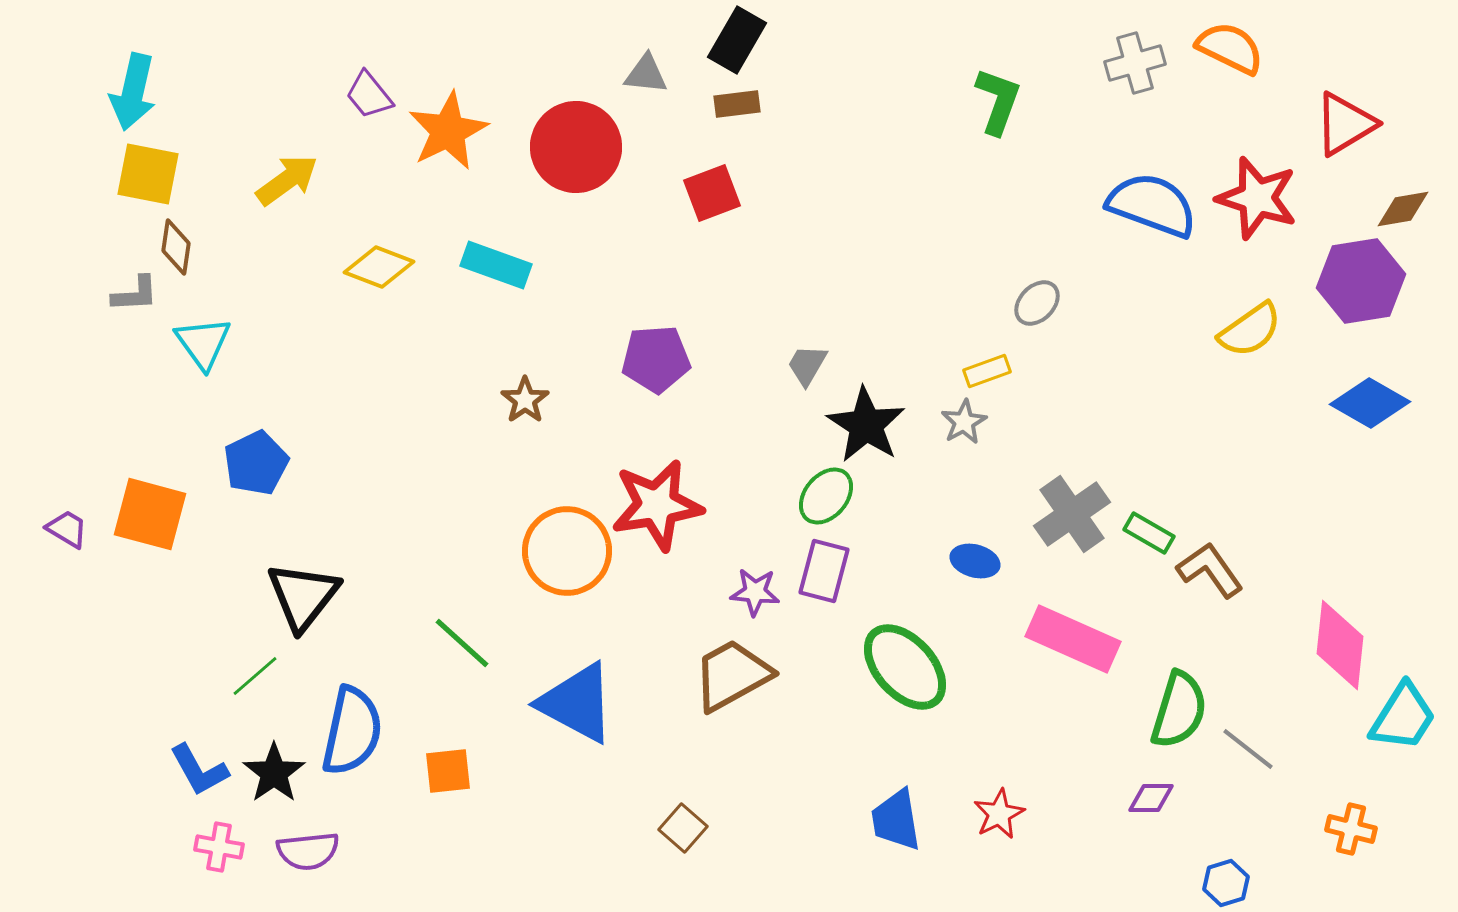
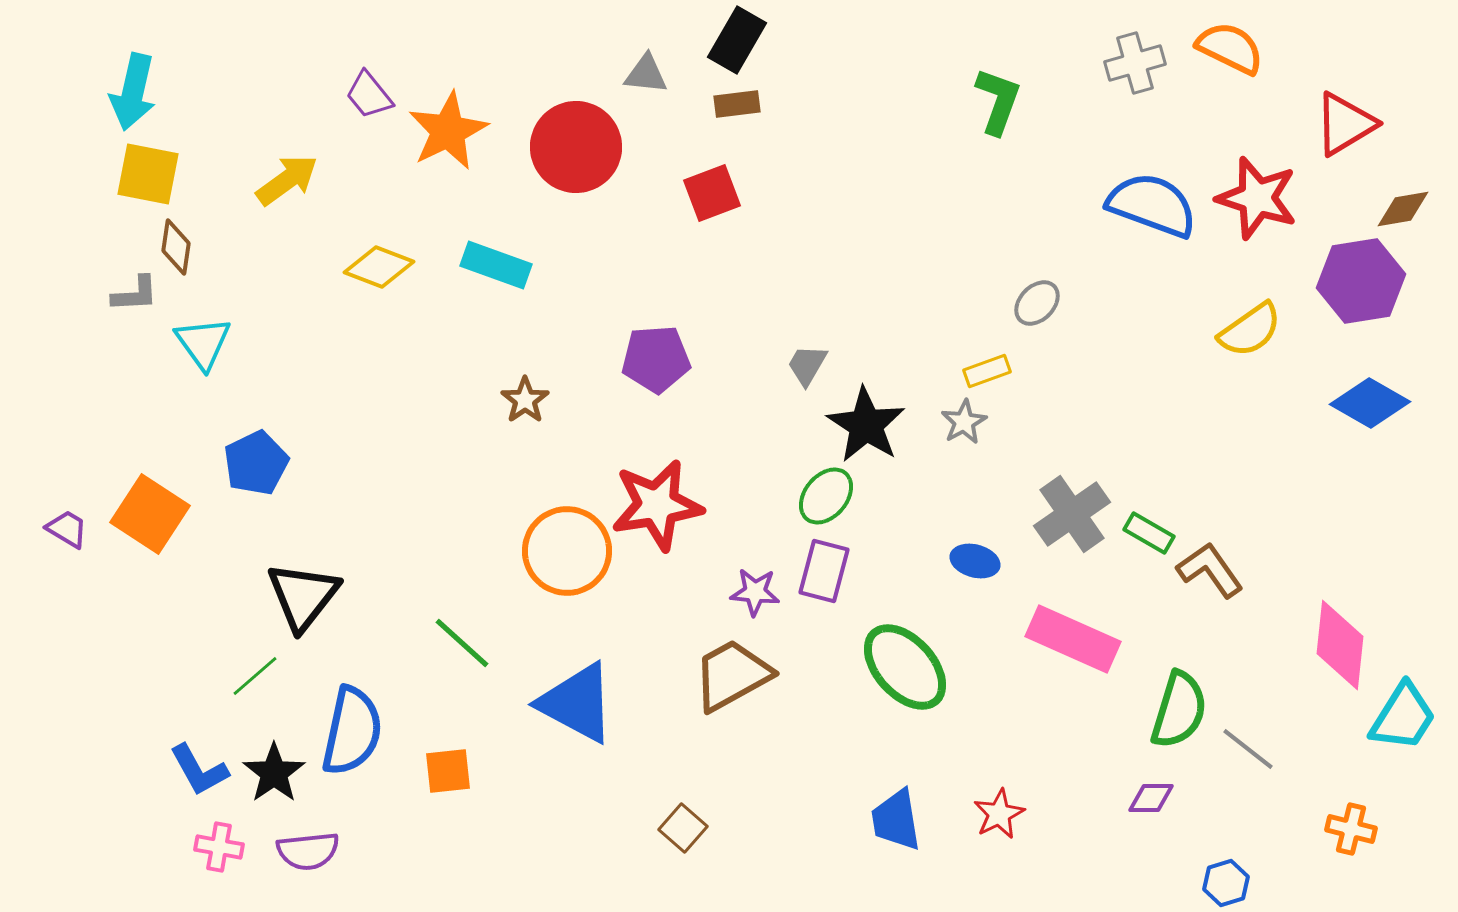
orange square at (150, 514): rotated 18 degrees clockwise
